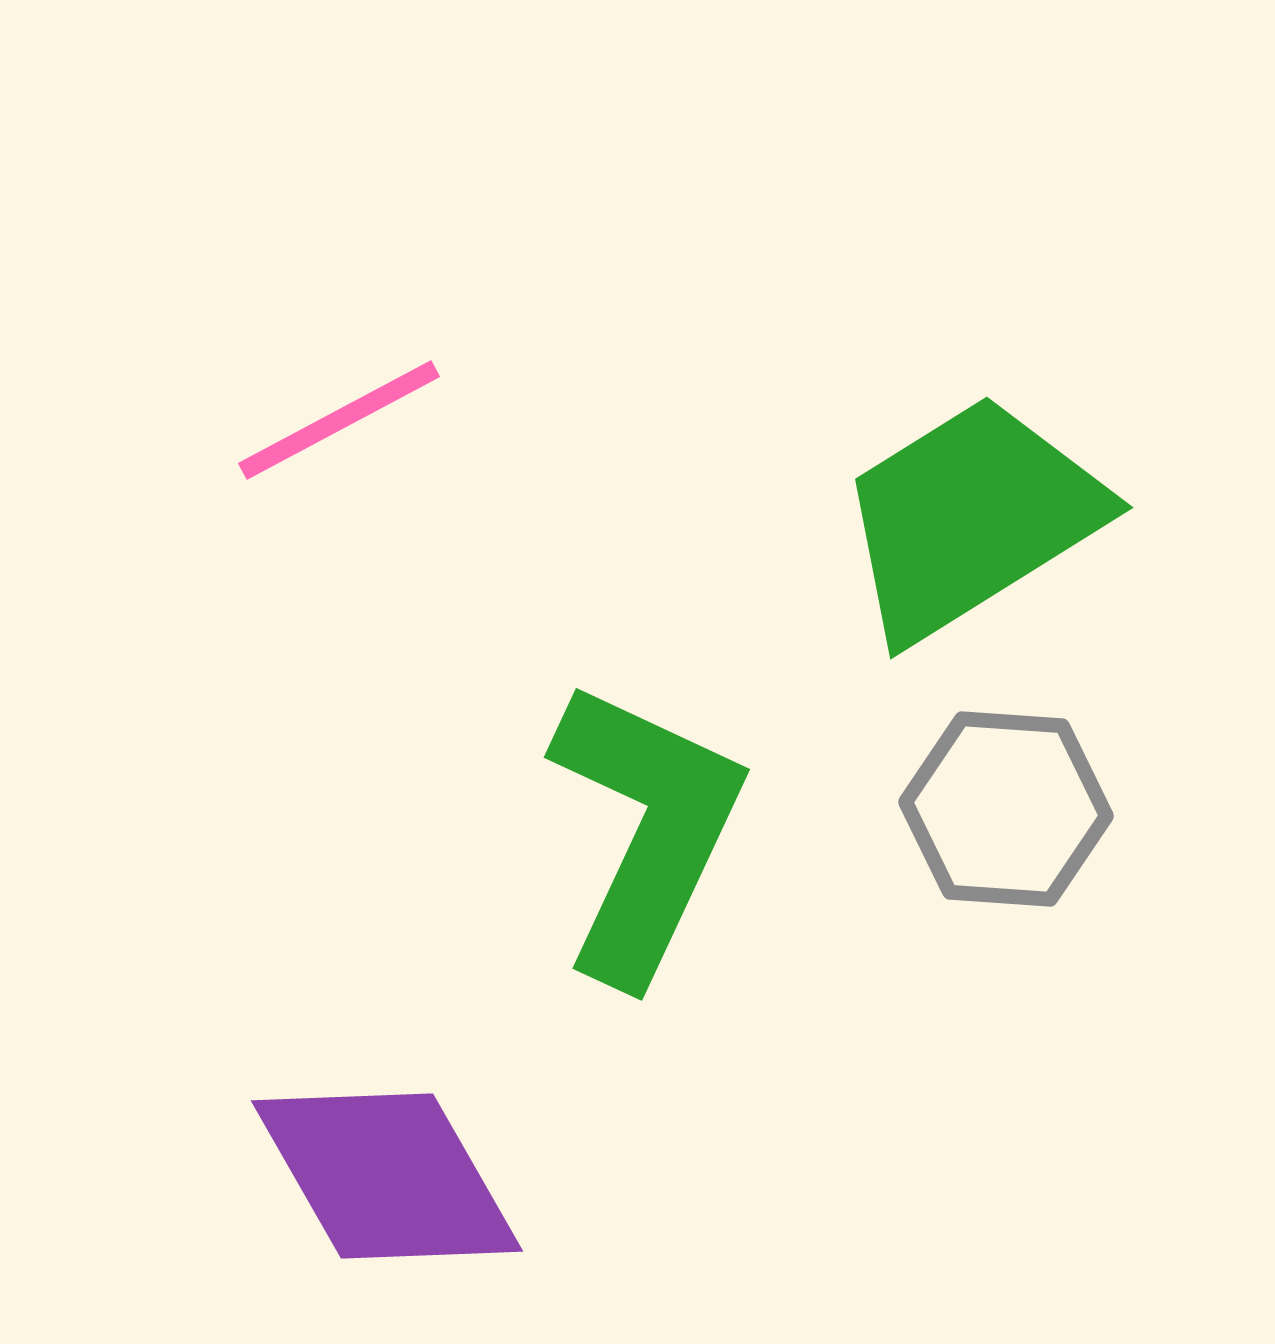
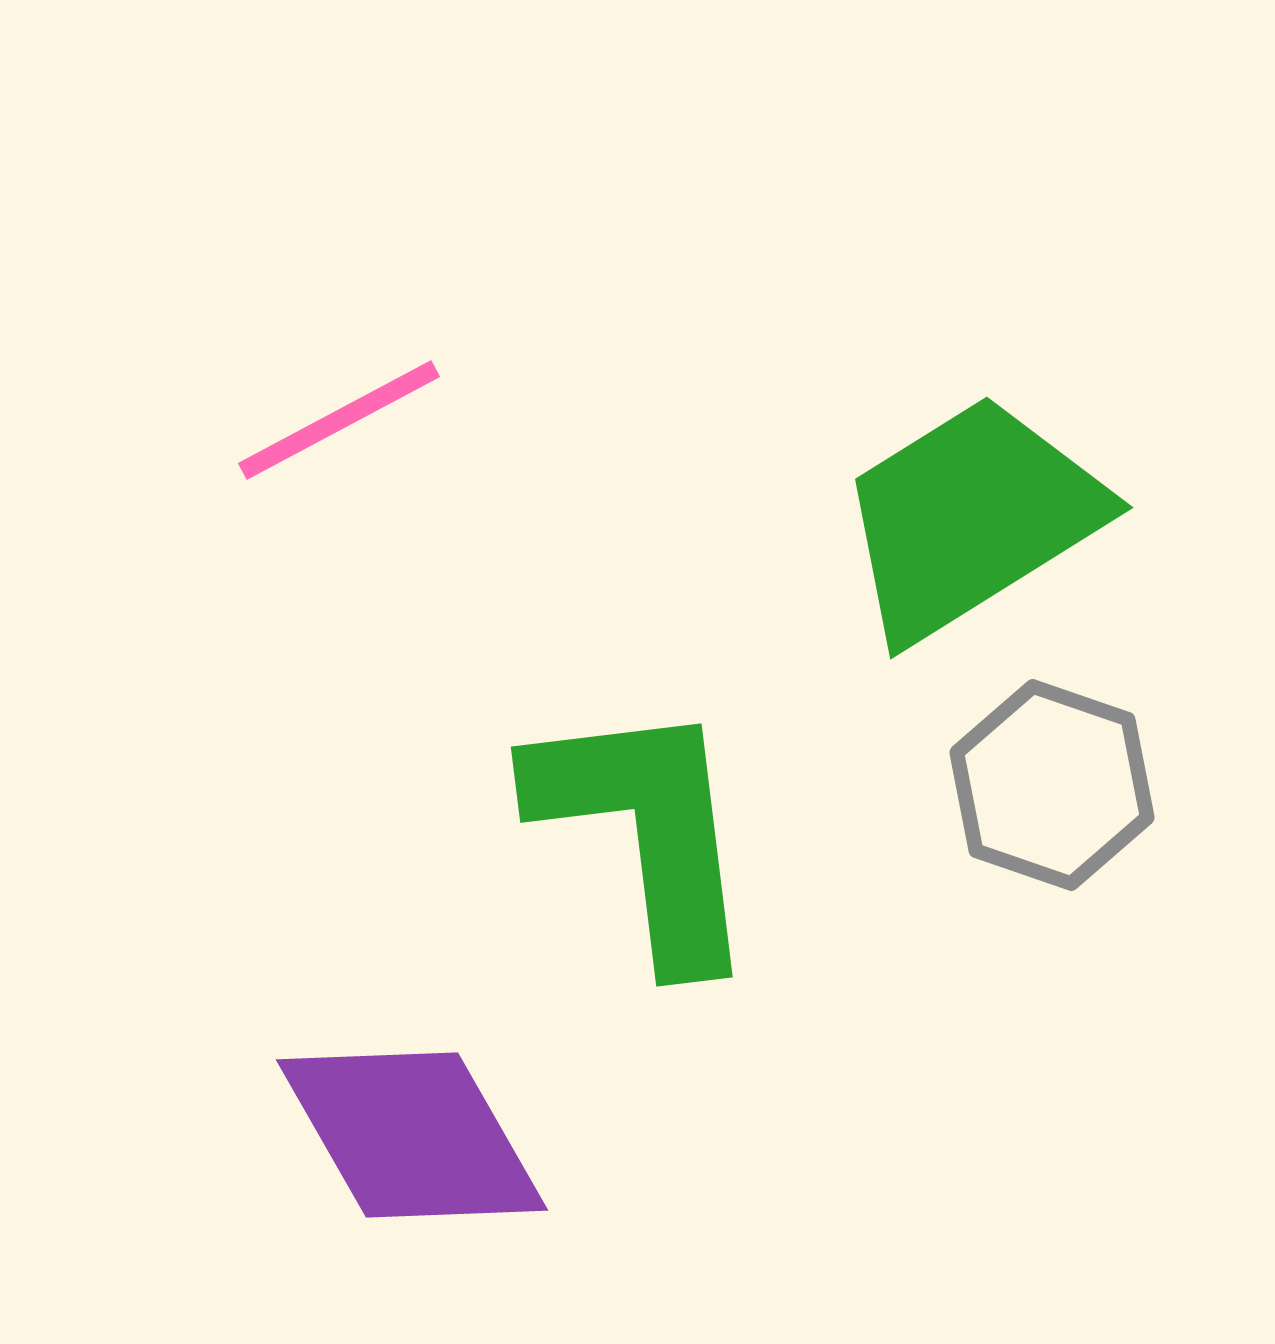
gray hexagon: moved 46 px right, 24 px up; rotated 15 degrees clockwise
green L-shape: rotated 32 degrees counterclockwise
purple diamond: moved 25 px right, 41 px up
